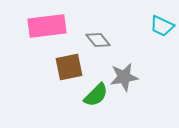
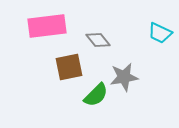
cyan trapezoid: moved 2 px left, 7 px down
